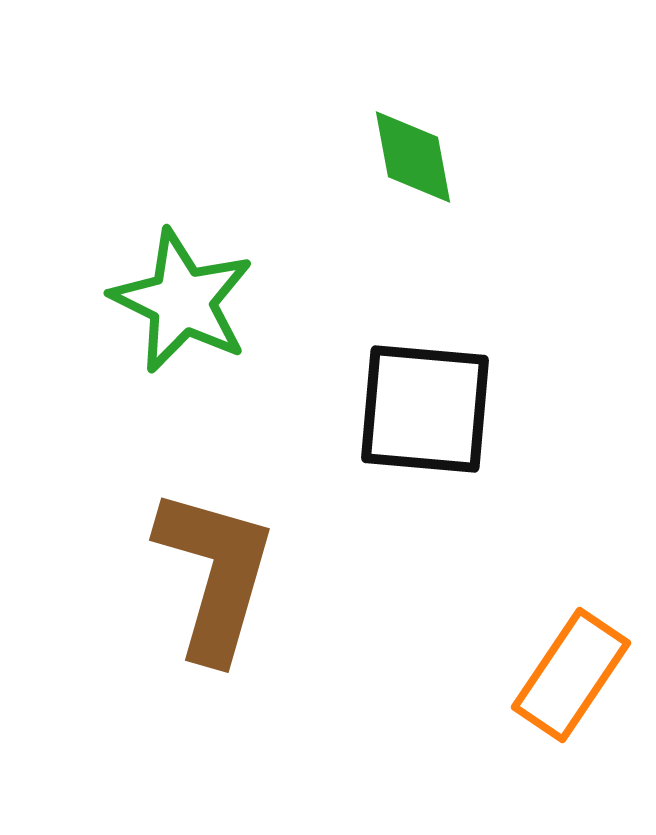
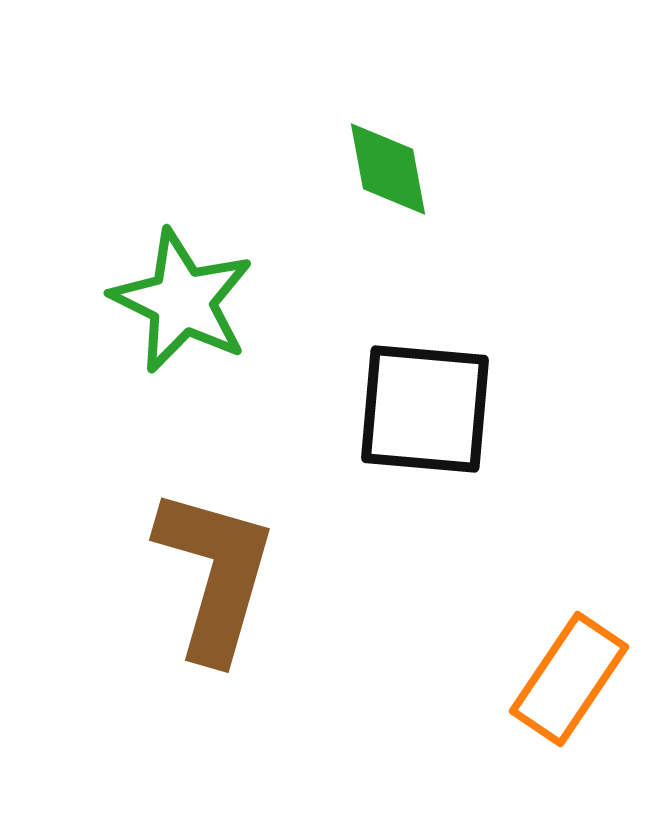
green diamond: moved 25 px left, 12 px down
orange rectangle: moved 2 px left, 4 px down
